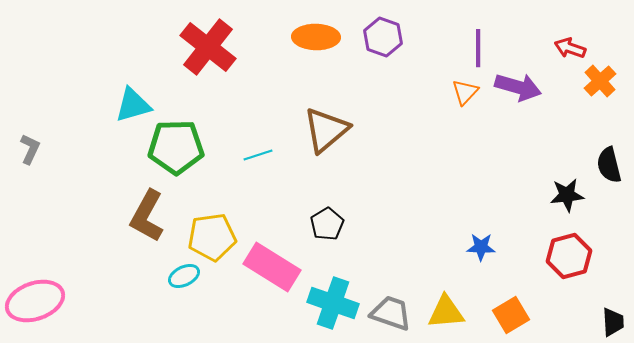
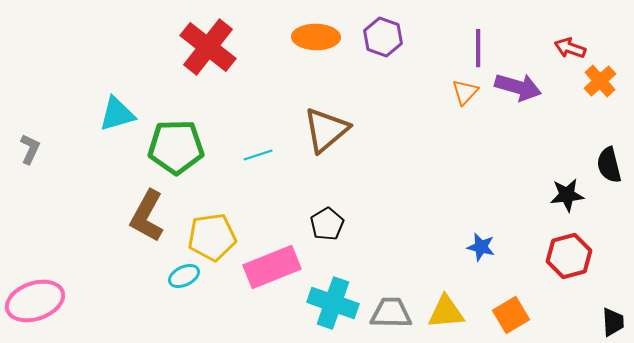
cyan triangle: moved 16 px left, 9 px down
blue star: rotated 12 degrees clockwise
pink rectangle: rotated 54 degrees counterclockwise
gray trapezoid: rotated 18 degrees counterclockwise
